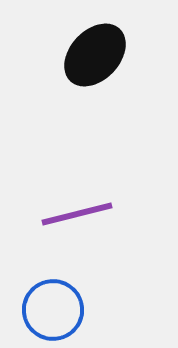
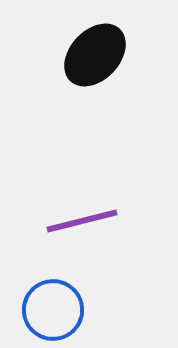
purple line: moved 5 px right, 7 px down
